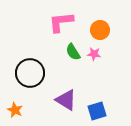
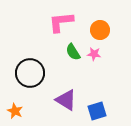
orange star: moved 1 px down
